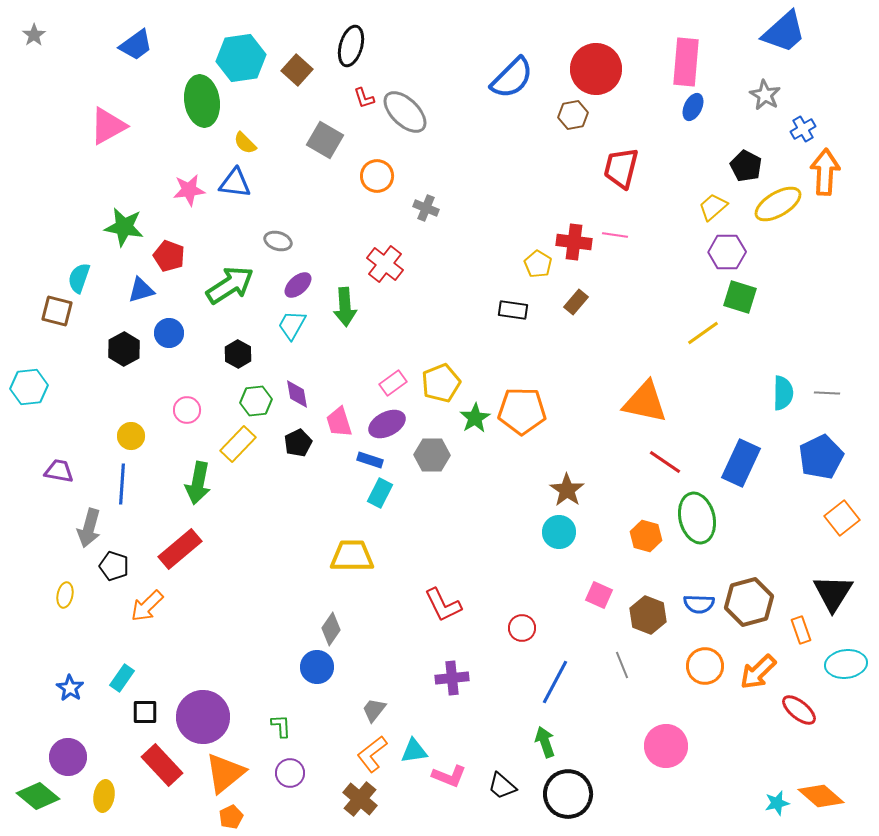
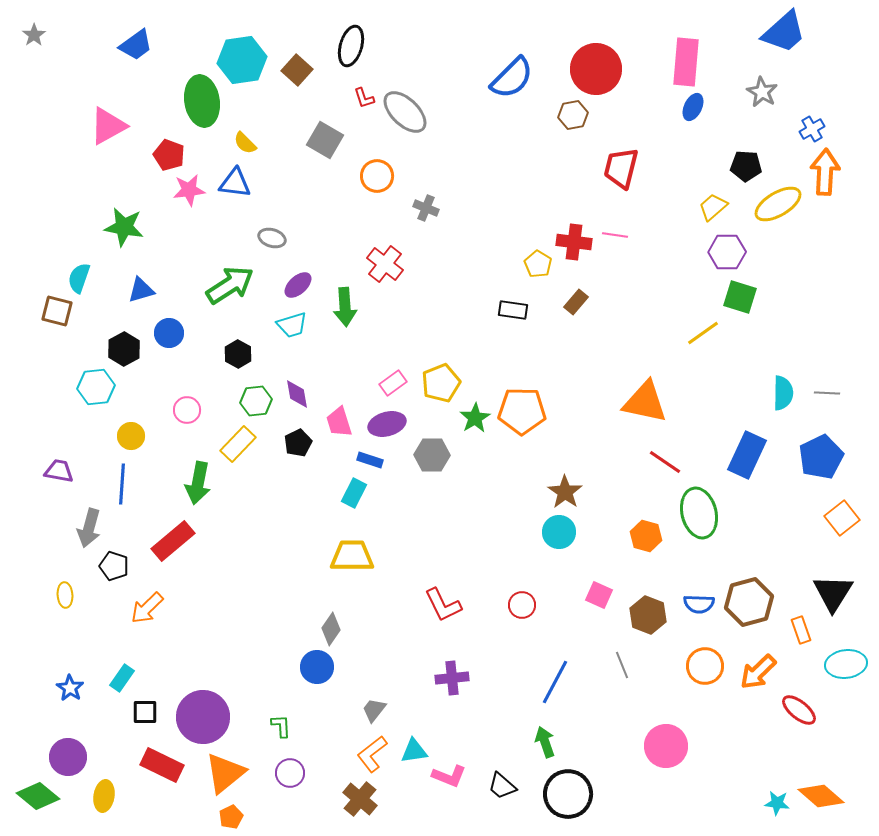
cyan hexagon at (241, 58): moved 1 px right, 2 px down
gray star at (765, 95): moved 3 px left, 3 px up
blue cross at (803, 129): moved 9 px right
black pentagon at (746, 166): rotated 24 degrees counterclockwise
gray ellipse at (278, 241): moved 6 px left, 3 px up
red pentagon at (169, 256): moved 101 px up
cyan trapezoid at (292, 325): rotated 136 degrees counterclockwise
cyan hexagon at (29, 387): moved 67 px right
purple ellipse at (387, 424): rotated 12 degrees clockwise
blue rectangle at (741, 463): moved 6 px right, 8 px up
brown star at (567, 490): moved 2 px left, 2 px down
cyan rectangle at (380, 493): moved 26 px left
green ellipse at (697, 518): moved 2 px right, 5 px up
red rectangle at (180, 549): moved 7 px left, 8 px up
yellow ellipse at (65, 595): rotated 15 degrees counterclockwise
orange arrow at (147, 606): moved 2 px down
red circle at (522, 628): moved 23 px up
red rectangle at (162, 765): rotated 21 degrees counterclockwise
cyan star at (777, 803): rotated 20 degrees clockwise
